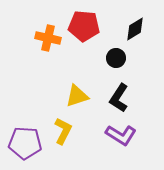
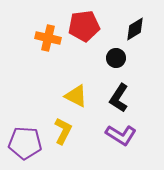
red pentagon: rotated 12 degrees counterclockwise
yellow triangle: moved 1 px left; rotated 45 degrees clockwise
